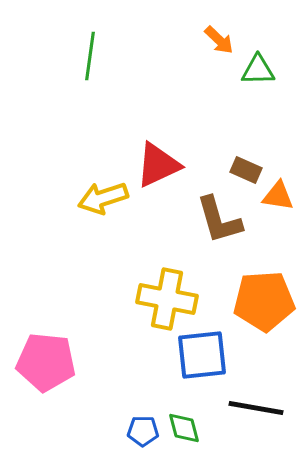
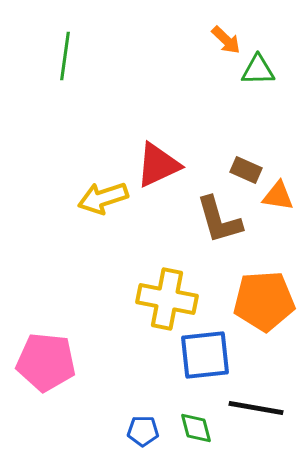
orange arrow: moved 7 px right
green line: moved 25 px left
blue square: moved 3 px right
green diamond: moved 12 px right
